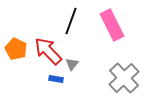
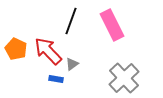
gray triangle: rotated 16 degrees clockwise
